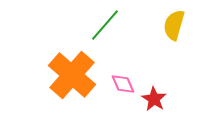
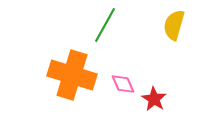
green line: rotated 12 degrees counterclockwise
orange cross: rotated 24 degrees counterclockwise
